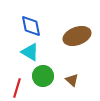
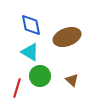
blue diamond: moved 1 px up
brown ellipse: moved 10 px left, 1 px down
green circle: moved 3 px left
